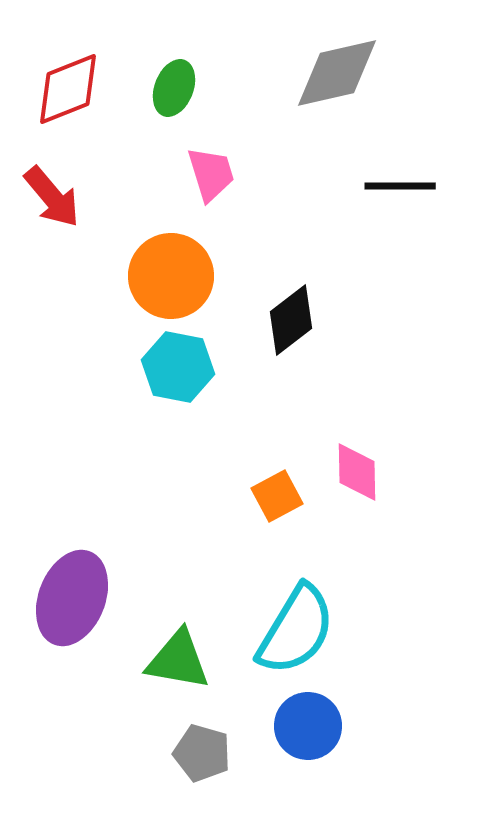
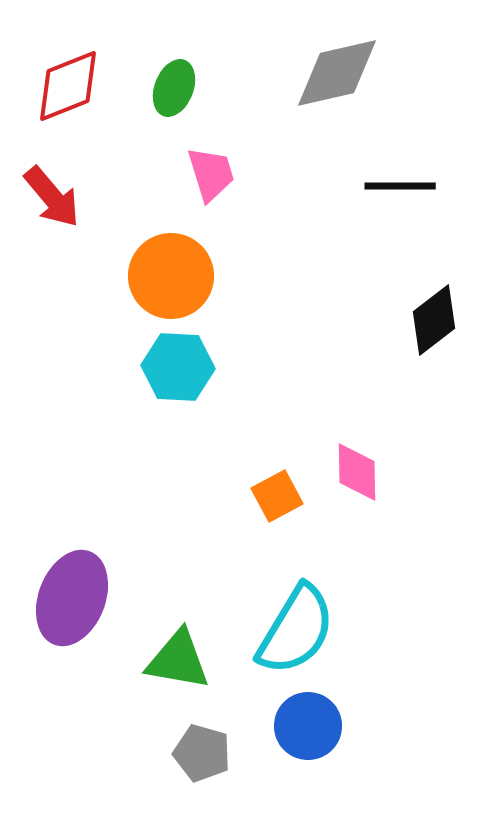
red diamond: moved 3 px up
black diamond: moved 143 px right
cyan hexagon: rotated 8 degrees counterclockwise
